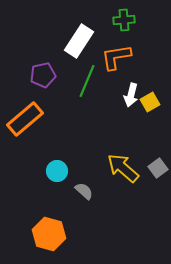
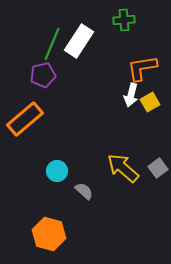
orange L-shape: moved 26 px right, 11 px down
green line: moved 35 px left, 37 px up
